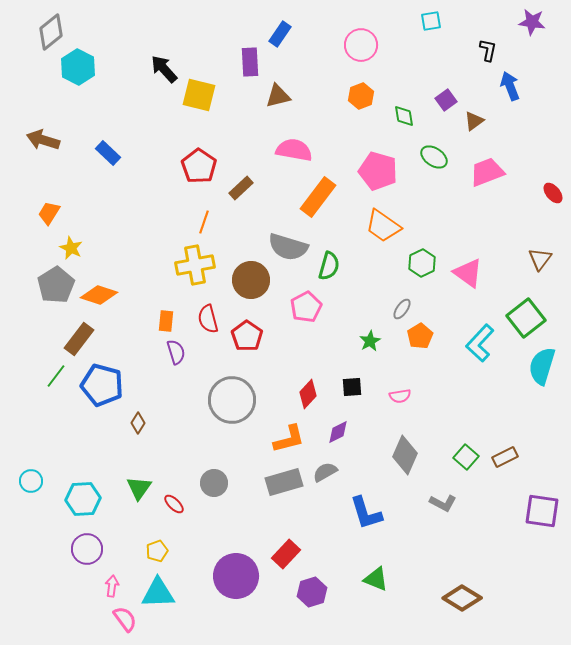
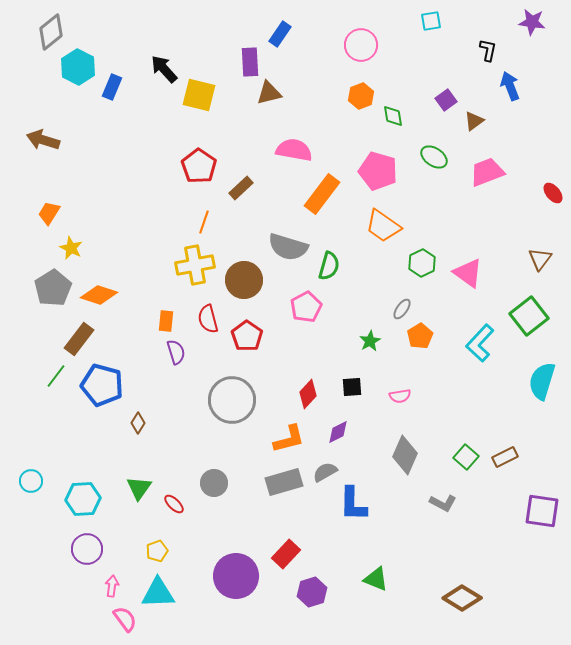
brown triangle at (278, 96): moved 9 px left, 3 px up
green diamond at (404, 116): moved 11 px left
blue rectangle at (108, 153): moved 4 px right, 66 px up; rotated 70 degrees clockwise
orange rectangle at (318, 197): moved 4 px right, 3 px up
brown circle at (251, 280): moved 7 px left
gray pentagon at (56, 285): moved 3 px left, 3 px down
green square at (526, 318): moved 3 px right, 2 px up
cyan semicircle at (542, 366): moved 15 px down
blue L-shape at (366, 513): moved 13 px left, 9 px up; rotated 18 degrees clockwise
